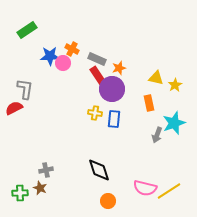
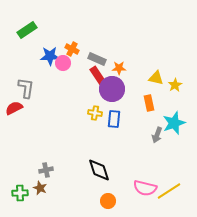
orange star: rotated 16 degrees clockwise
gray L-shape: moved 1 px right, 1 px up
